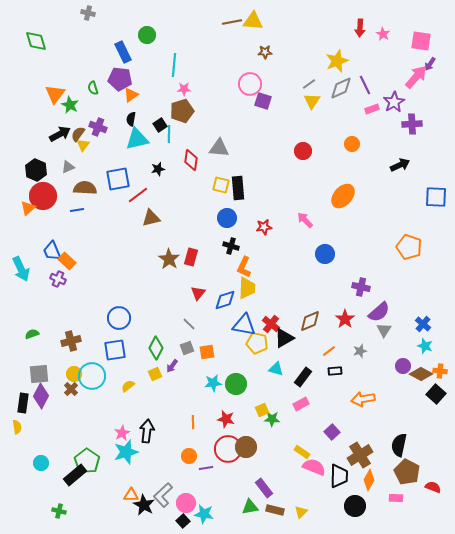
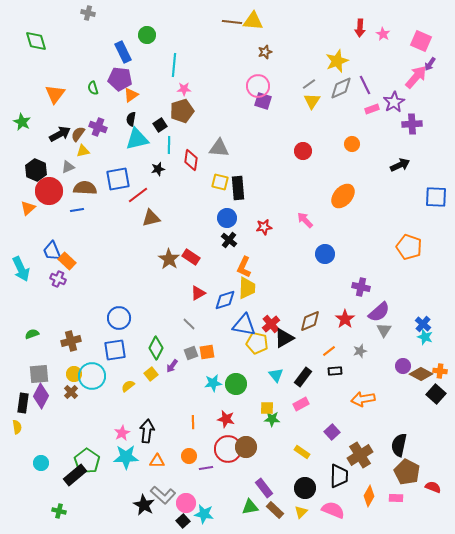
brown line at (232, 22): rotated 18 degrees clockwise
pink square at (421, 41): rotated 15 degrees clockwise
brown star at (265, 52): rotated 16 degrees counterclockwise
pink circle at (250, 84): moved 8 px right, 2 px down
green star at (70, 105): moved 48 px left, 17 px down
cyan line at (169, 134): moved 11 px down
yellow triangle at (83, 145): moved 6 px down; rotated 40 degrees clockwise
yellow square at (221, 185): moved 1 px left, 3 px up
red circle at (43, 196): moved 6 px right, 5 px up
black cross at (231, 246): moved 2 px left, 6 px up; rotated 21 degrees clockwise
red rectangle at (191, 257): rotated 72 degrees counterclockwise
red triangle at (198, 293): rotated 21 degrees clockwise
red cross at (271, 324): rotated 12 degrees clockwise
cyan star at (425, 346): moved 9 px up
gray square at (187, 348): moved 4 px right, 5 px down
cyan triangle at (276, 369): moved 6 px down; rotated 35 degrees clockwise
yellow square at (155, 374): moved 4 px left; rotated 16 degrees counterclockwise
brown cross at (71, 389): moved 3 px down
yellow square at (262, 410): moved 5 px right, 2 px up; rotated 24 degrees clockwise
cyan star at (126, 452): moved 5 px down; rotated 15 degrees clockwise
pink semicircle at (314, 467): moved 19 px right, 43 px down
orange diamond at (369, 480): moved 16 px down
orange triangle at (131, 495): moved 26 px right, 34 px up
gray L-shape at (163, 495): rotated 95 degrees counterclockwise
black circle at (355, 506): moved 50 px left, 18 px up
brown rectangle at (275, 510): rotated 30 degrees clockwise
